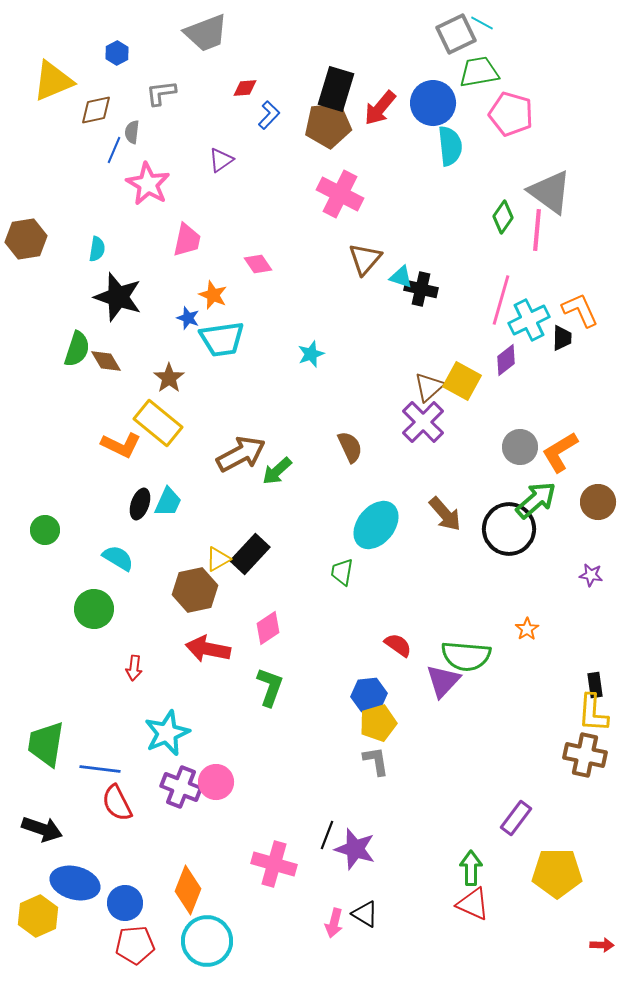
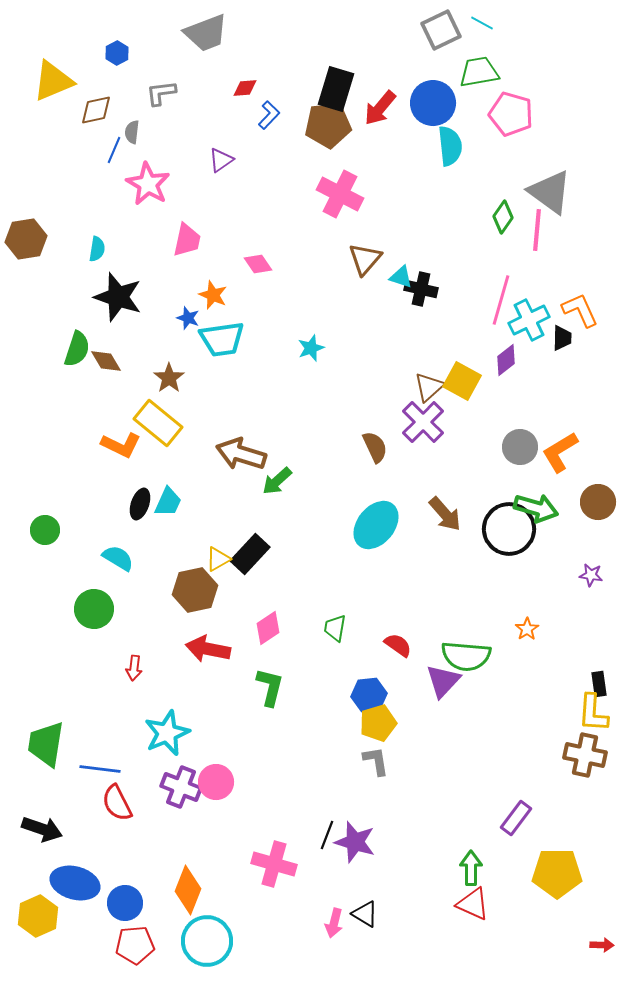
gray square at (456, 34): moved 15 px left, 4 px up
cyan star at (311, 354): moved 6 px up
brown semicircle at (350, 447): moved 25 px right
brown arrow at (241, 454): rotated 135 degrees counterclockwise
green arrow at (277, 471): moved 10 px down
green arrow at (536, 500): moved 8 px down; rotated 57 degrees clockwise
green trapezoid at (342, 572): moved 7 px left, 56 px down
black rectangle at (595, 685): moved 4 px right, 1 px up
green L-shape at (270, 687): rotated 6 degrees counterclockwise
purple star at (355, 849): moved 7 px up
